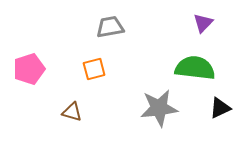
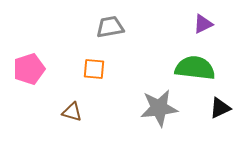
purple triangle: moved 1 px down; rotated 20 degrees clockwise
orange square: rotated 20 degrees clockwise
